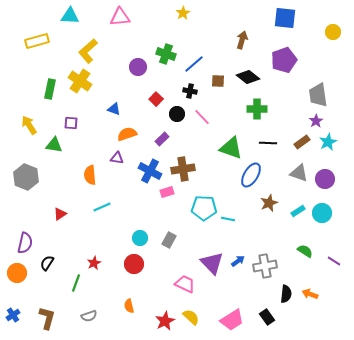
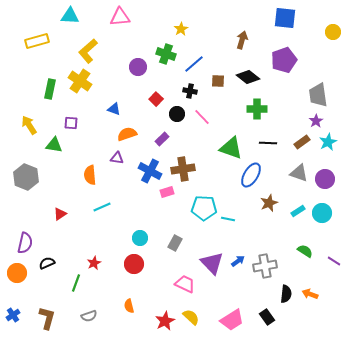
yellow star at (183, 13): moved 2 px left, 16 px down
gray rectangle at (169, 240): moved 6 px right, 3 px down
black semicircle at (47, 263): rotated 35 degrees clockwise
